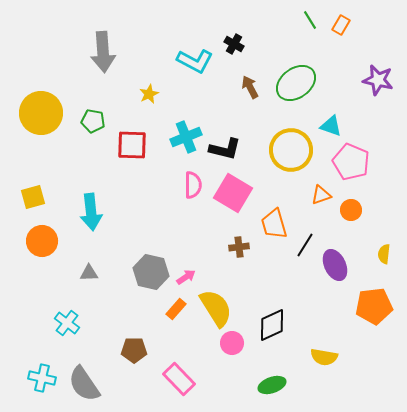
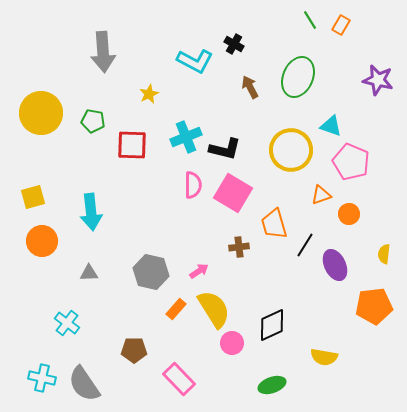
green ellipse at (296, 83): moved 2 px right, 6 px up; rotated 30 degrees counterclockwise
orange circle at (351, 210): moved 2 px left, 4 px down
pink arrow at (186, 277): moved 13 px right, 6 px up
yellow semicircle at (216, 308): moved 2 px left, 1 px down
